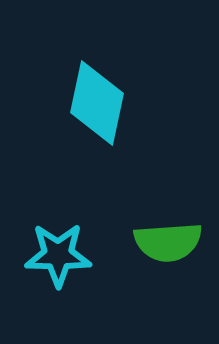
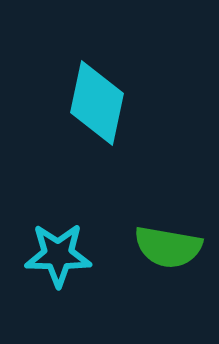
green semicircle: moved 5 px down; rotated 14 degrees clockwise
